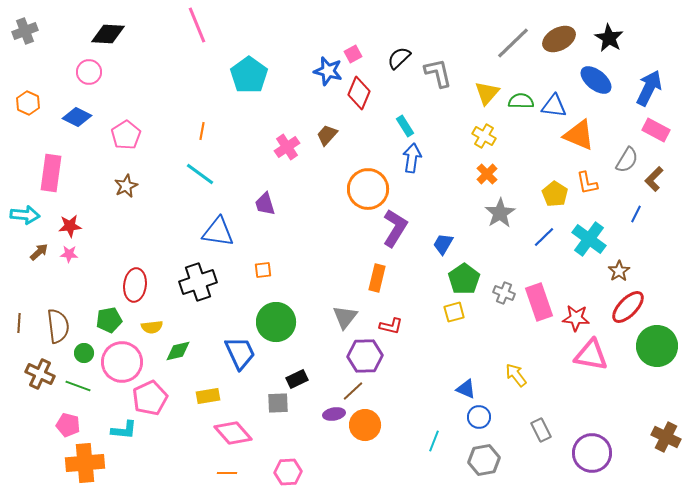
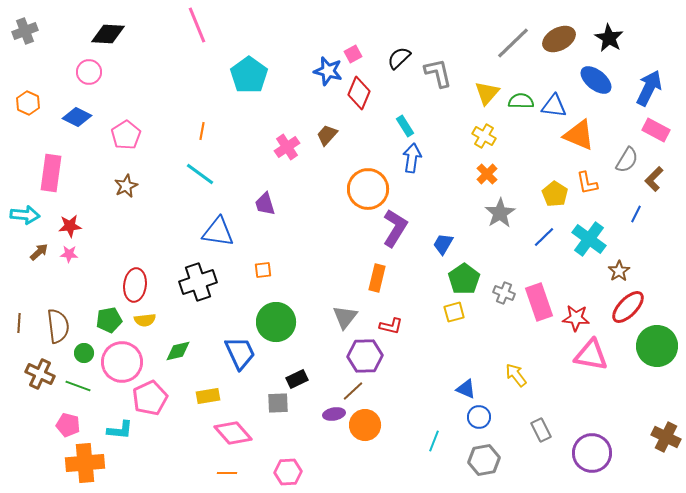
yellow semicircle at (152, 327): moved 7 px left, 7 px up
cyan L-shape at (124, 430): moved 4 px left
